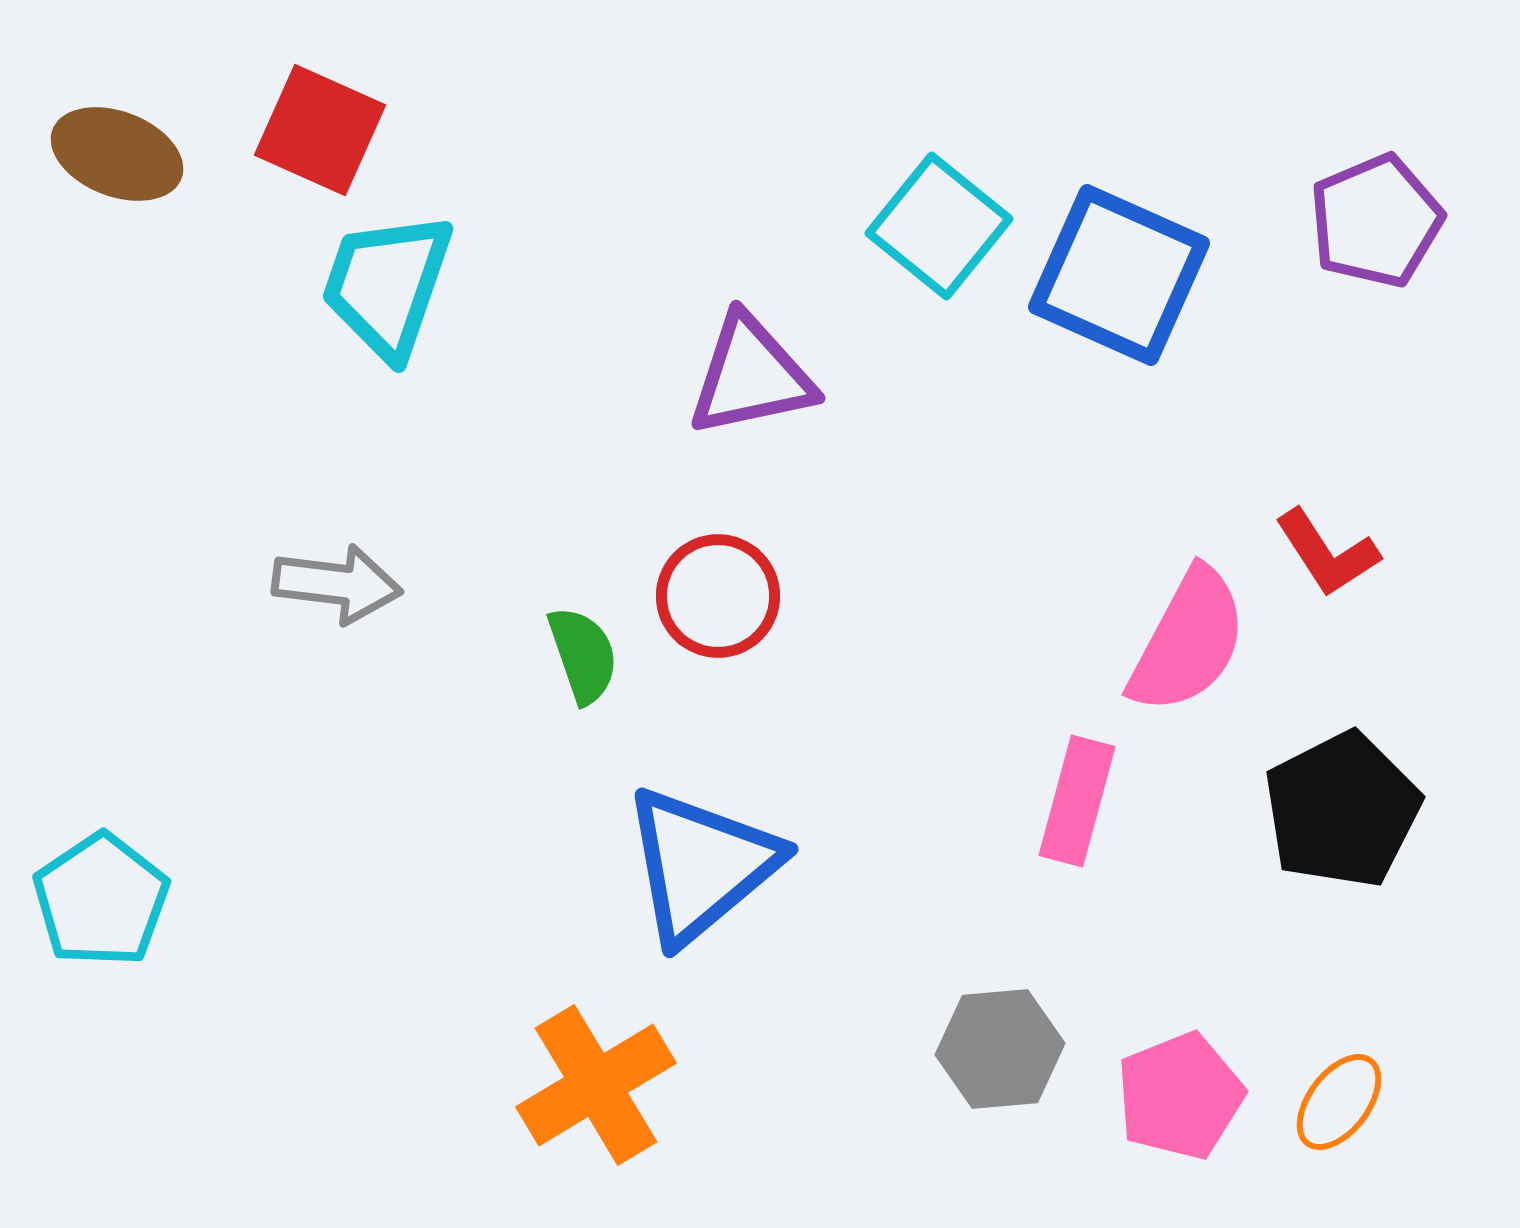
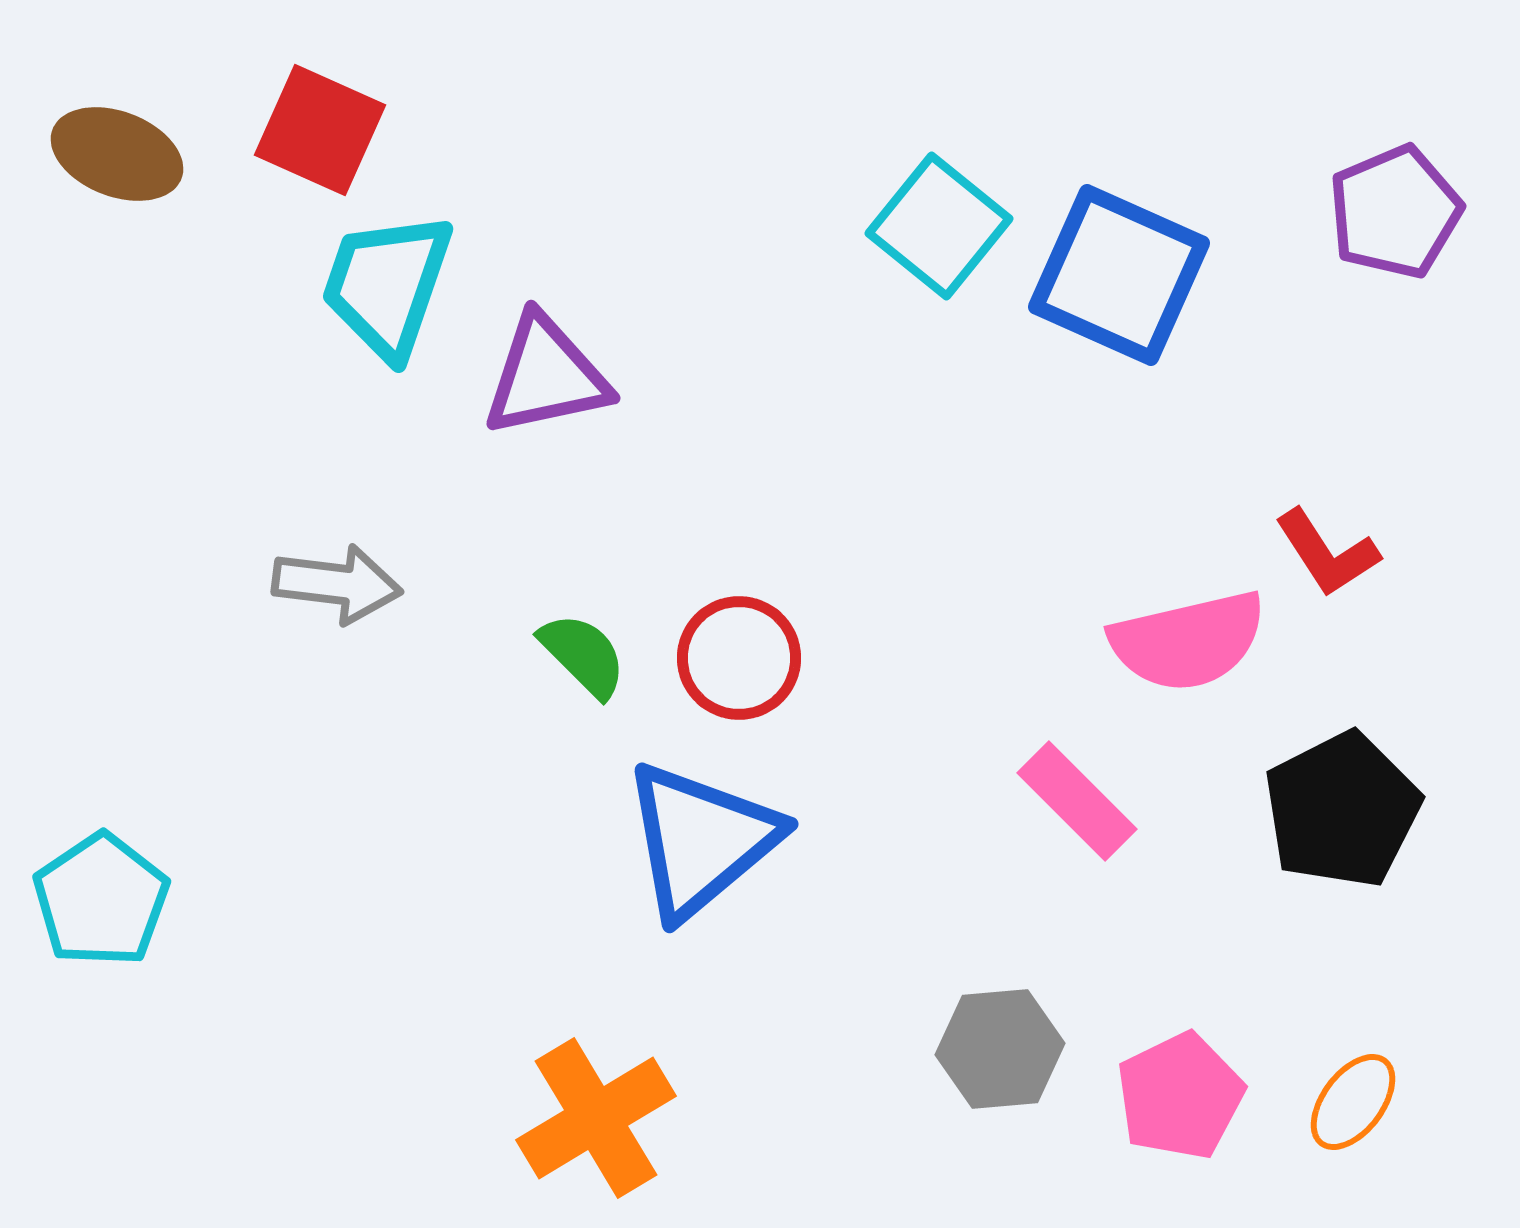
purple pentagon: moved 19 px right, 9 px up
purple triangle: moved 205 px left
red circle: moved 21 px right, 62 px down
pink semicircle: rotated 49 degrees clockwise
green semicircle: rotated 26 degrees counterclockwise
pink rectangle: rotated 60 degrees counterclockwise
blue triangle: moved 25 px up
orange cross: moved 33 px down
pink pentagon: rotated 4 degrees counterclockwise
orange ellipse: moved 14 px right
